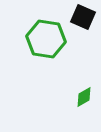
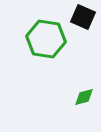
green diamond: rotated 15 degrees clockwise
